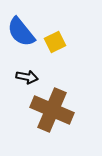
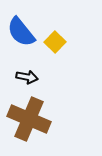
yellow square: rotated 20 degrees counterclockwise
brown cross: moved 23 px left, 9 px down
